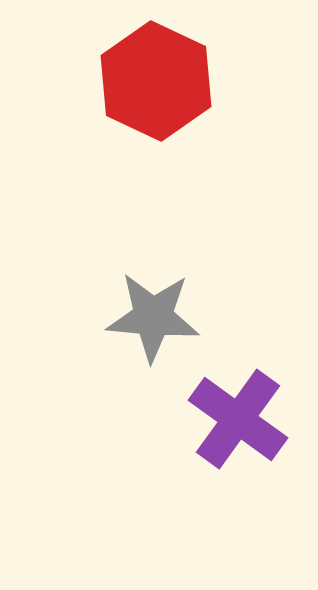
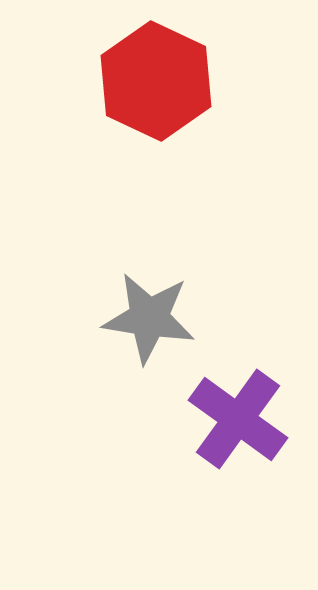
gray star: moved 4 px left, 1 px down; rotated 4 degrees clockwise
